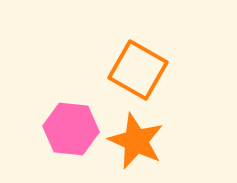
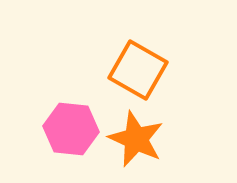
orange star: moved 2 px up
